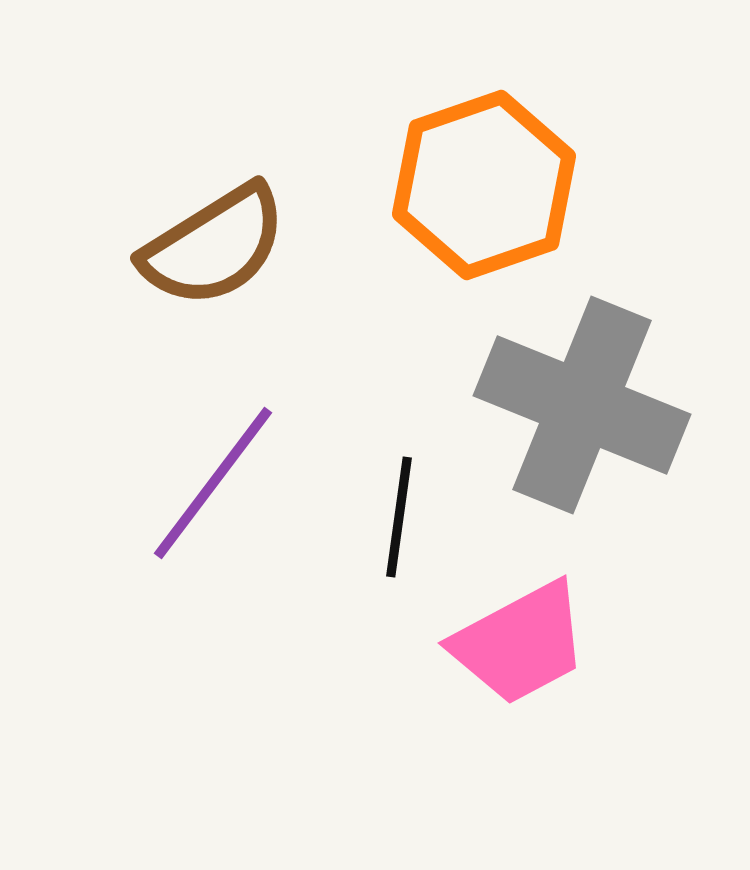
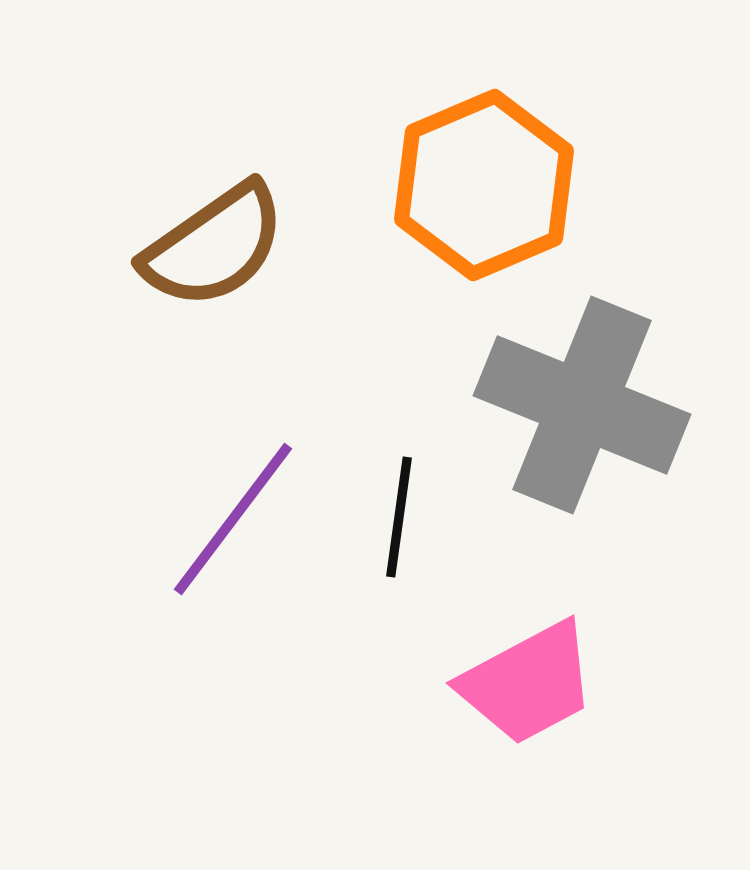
orange hexagon: rotated 4 degrees counterclockwise
brown semicircle: rotated 3 degrees counterclockwise
purple line: moved 20 px right, 36 px down
pink trapezoid: moved 8 px right, 40 px down
